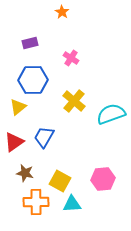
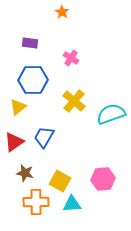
purple rectangle: rotated 21 degrees clockwise
